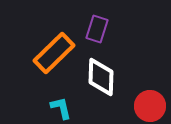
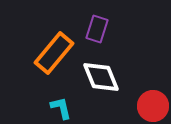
orange rectangle: rotated 6 degrees counterclockwise
white diamond: rotated 24 degrees counterclockwise
red circle: moved 3 px right
